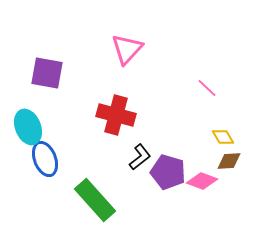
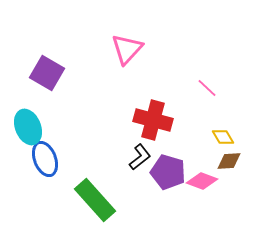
purple square: rotated 20 degrees clockwise
red cross: moved 37 px right, 5 px down
